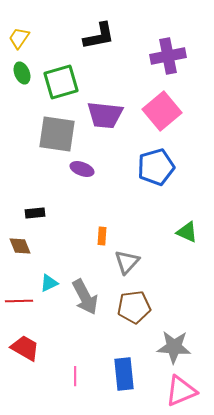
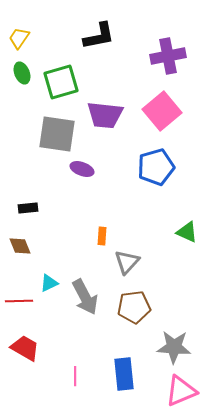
black rectangle: moved 7 px left, 5 px up
